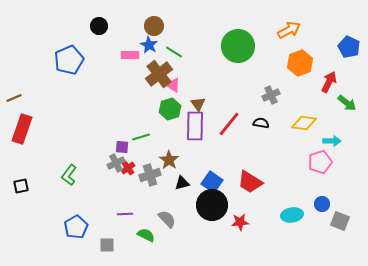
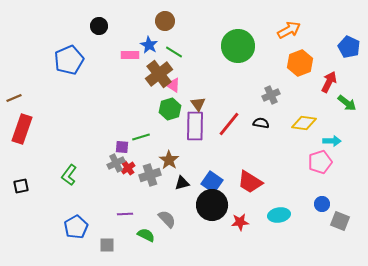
brown circle at (154, 26): moved 11 px right, 5 px up
cyan ellipse at (292, 215): moved 13 px left
